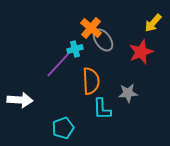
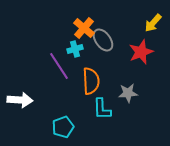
orange cross: moved 7 px left
purple line: moved 1 px right, 1 px down; rotated 76 degrees counterclockwise
cyan pentagon: moved 1 px up
